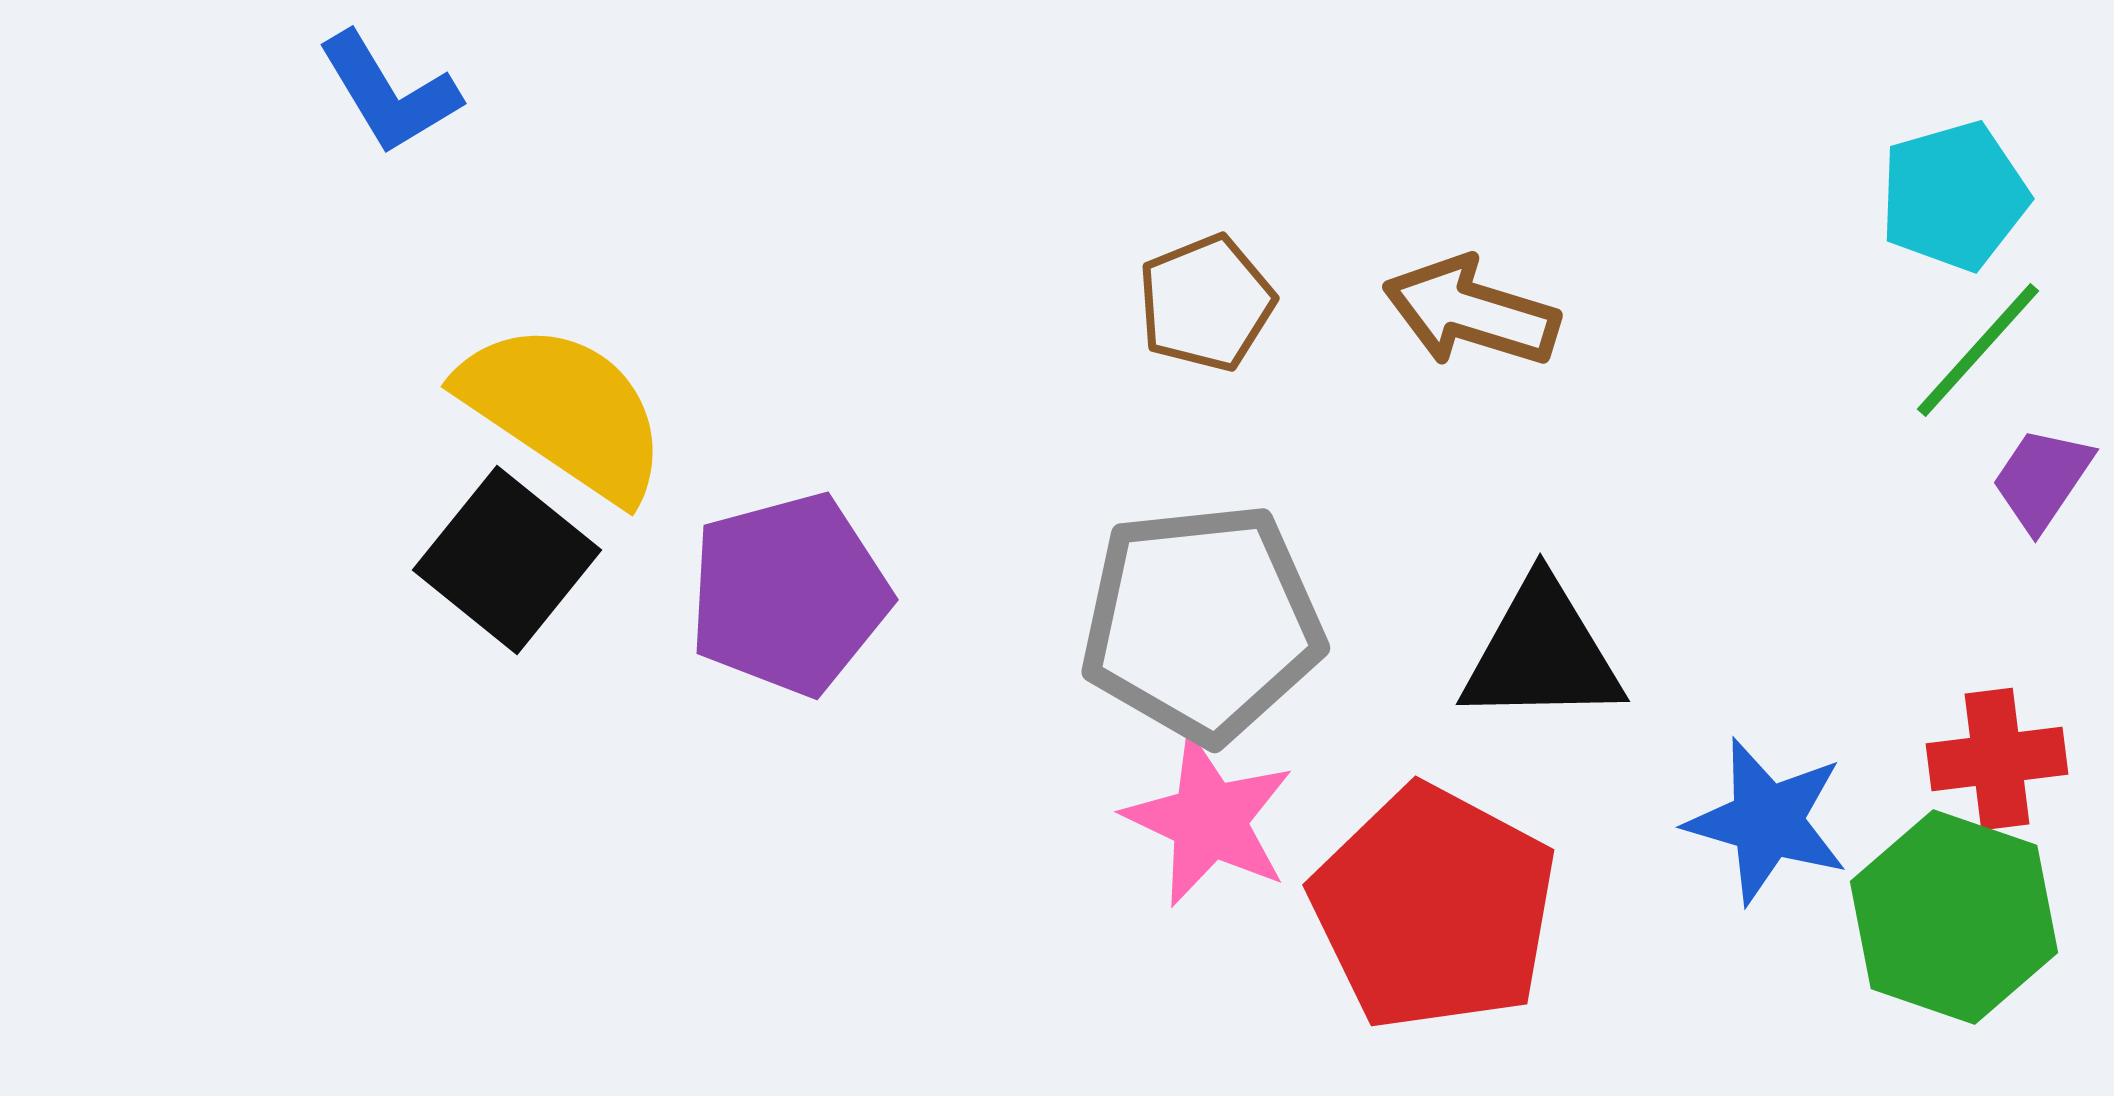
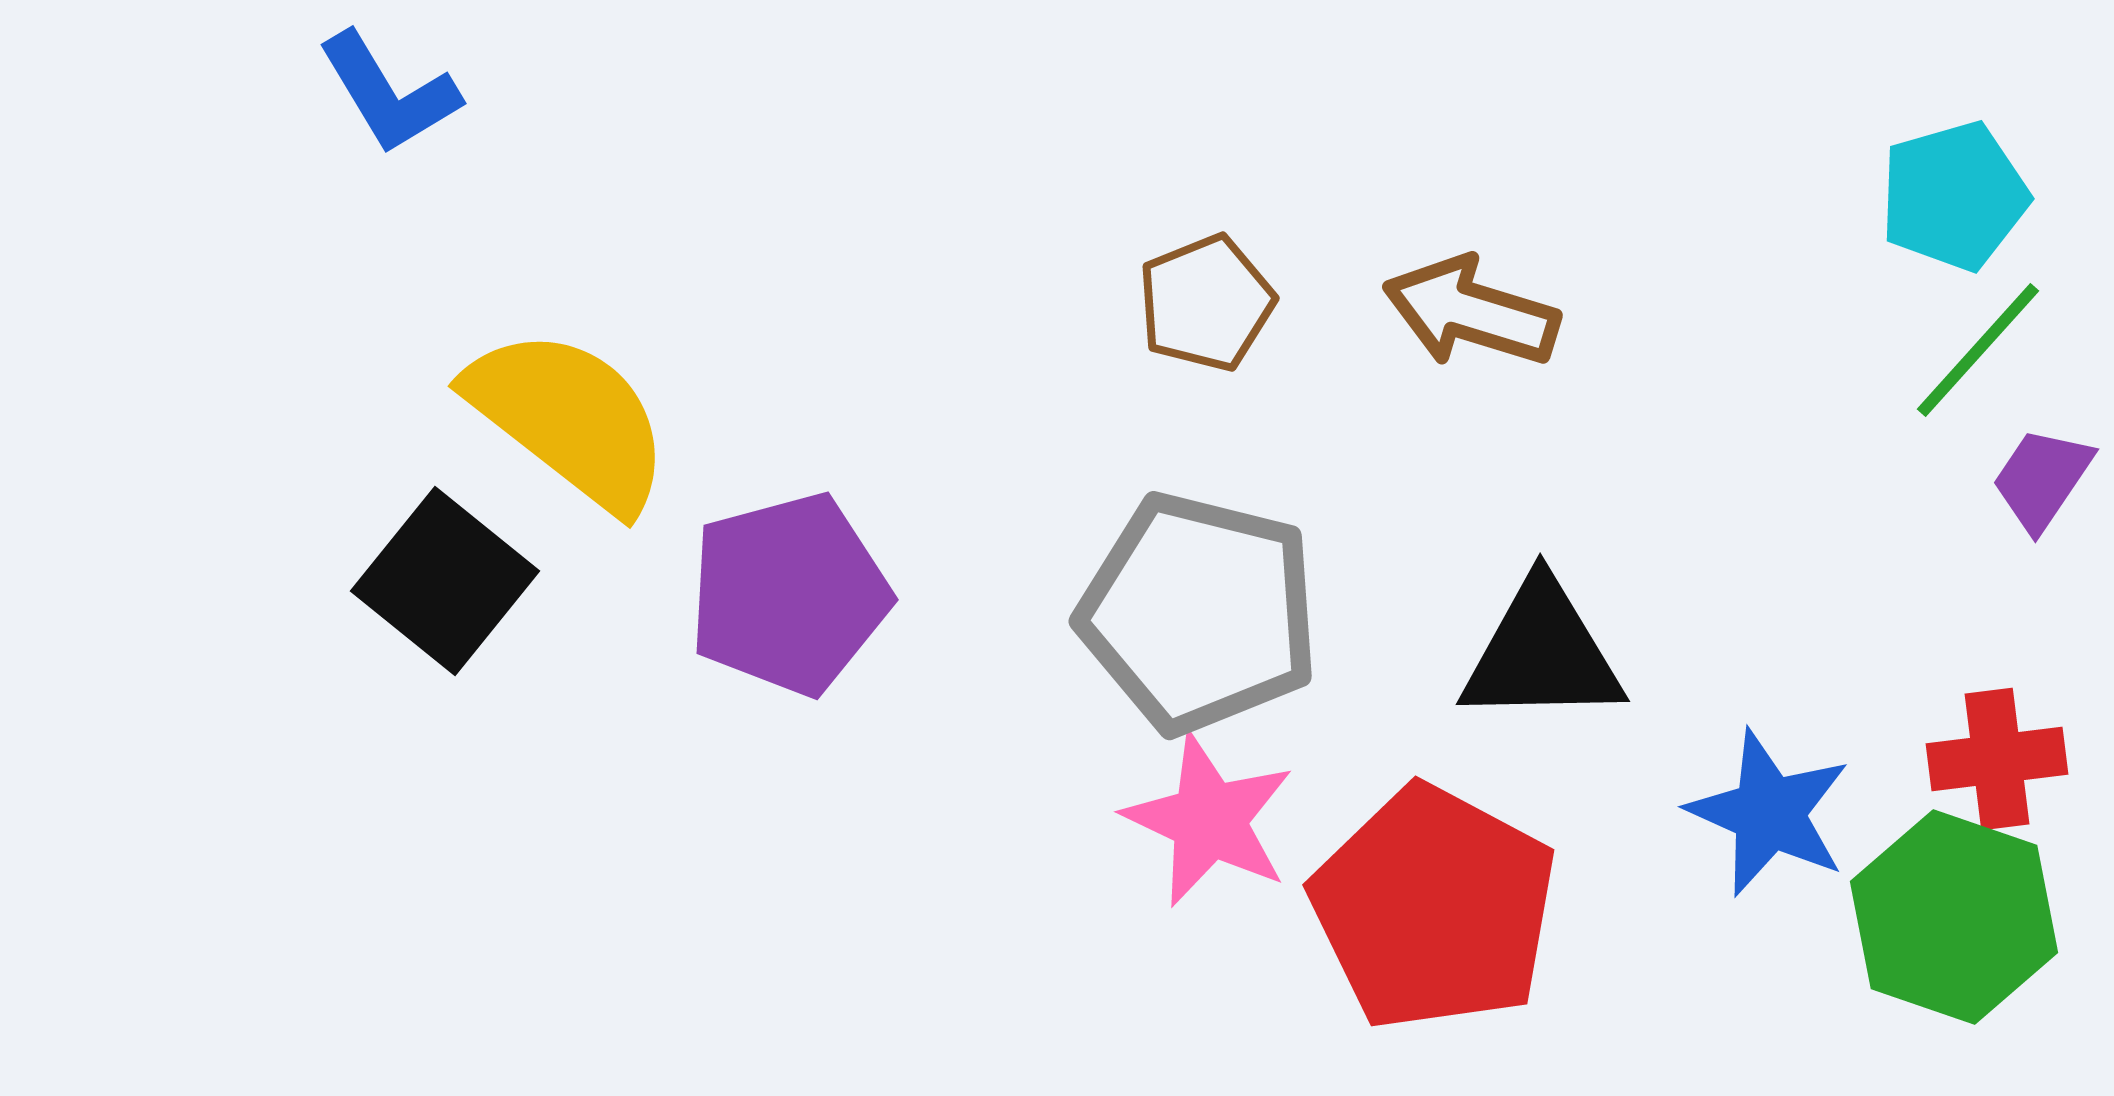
yellow semicircle: moved 5 px right, 8 px down; rotated 4 degrees clockwise
black square: moved 62 px left, 21 px down
gray pentagon: moved 3 px left, 10 px up; rotated 20 degrees clockwise
blue star: moved 2 px right, 8 px up; rotated 8 degrees clockwise
